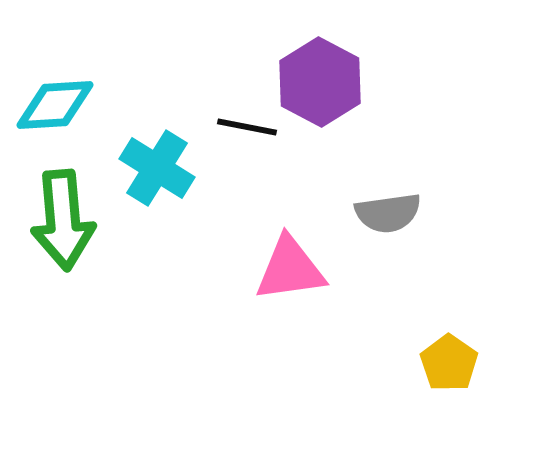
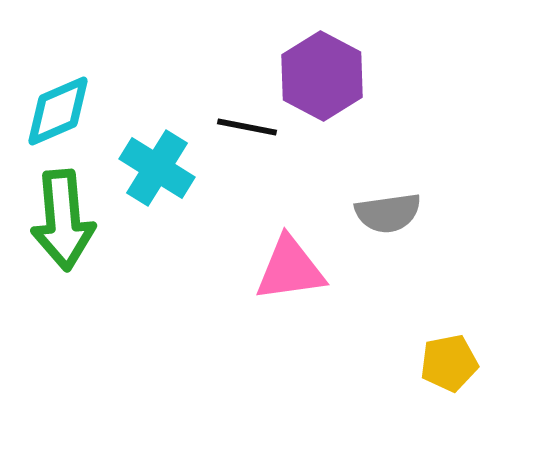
purple hexagon: moved 2 px right, 6 px up
cyan diamond: moved 3 px right, 6 px down; rotated 20 degrees counterclockwise
yellow pentagon: rotated 26 degrees clockwise
